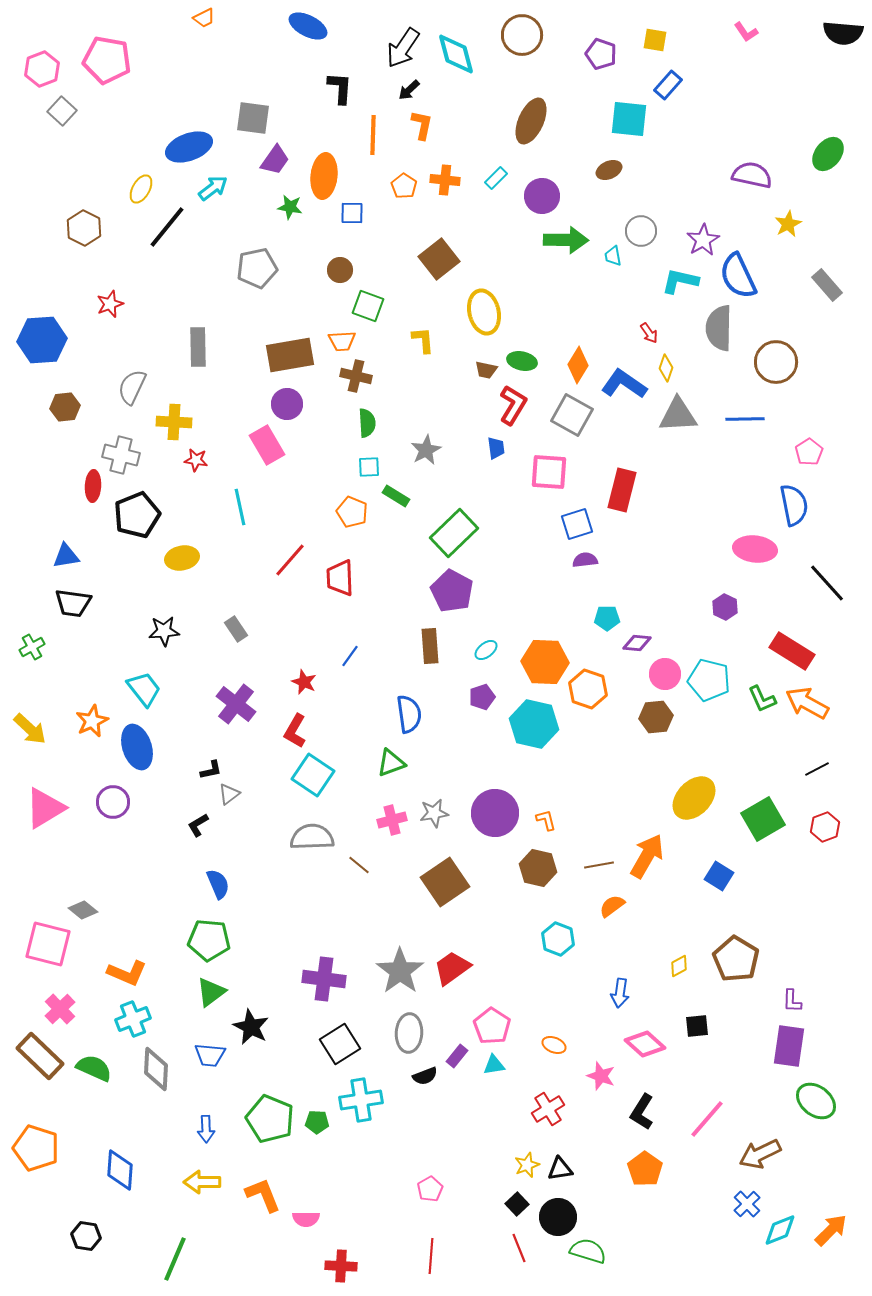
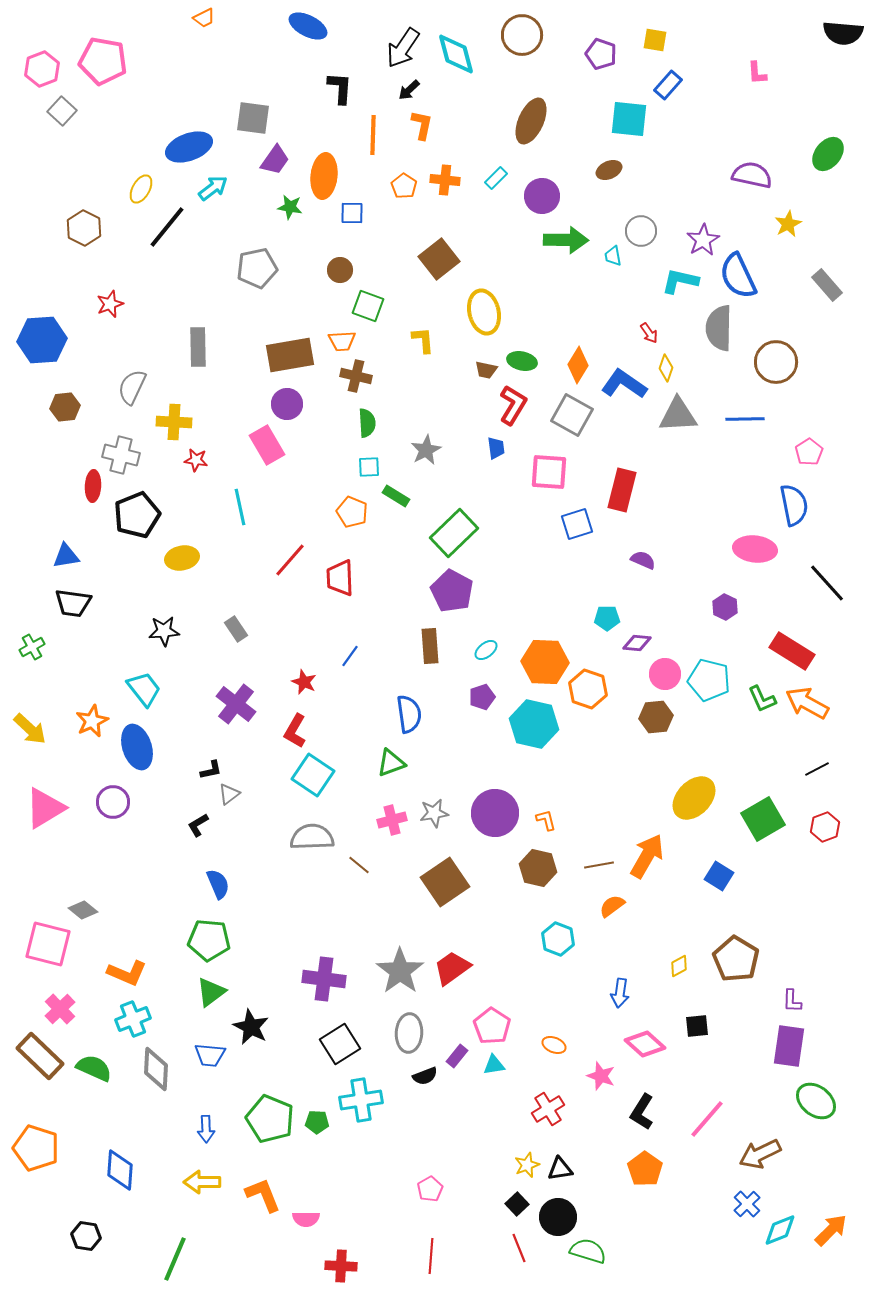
pink L-shape at (746, 32): moved 11 px right, 41 px down; rotated 30 degrees clockwise
pink pentagon at (107, 60): moved 4 px left, 1 px down
purple semicircle at (585, 560): moved 58 px right; rotated 30 degrees clockwise
